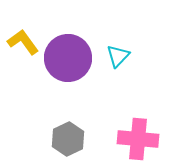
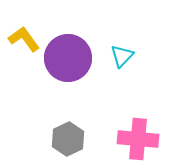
yellow L-shape: moved 1 px right, 3 px up
cyan triangle: moved 4 px right
